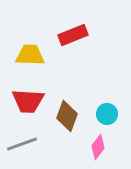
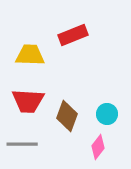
gray line: rotated 20 degrees clockwise
